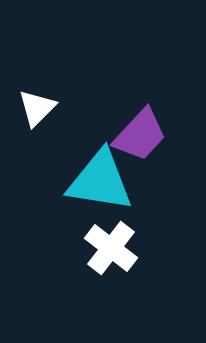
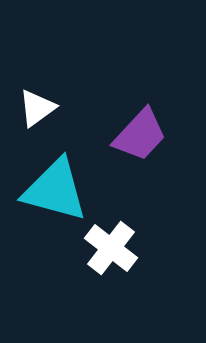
white triangle: rotated 9 degrees clockwise
cyan triangle: moved 45 px left, 9 px down; rotated 6 degrees clockwise
